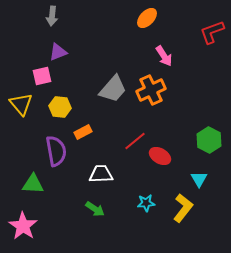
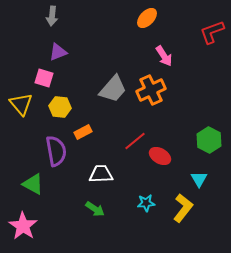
pink square: moved 2 px right, 2 px down; rotated 30 degrees clockwise
green triangle: rotated 25 degrees clockwise
